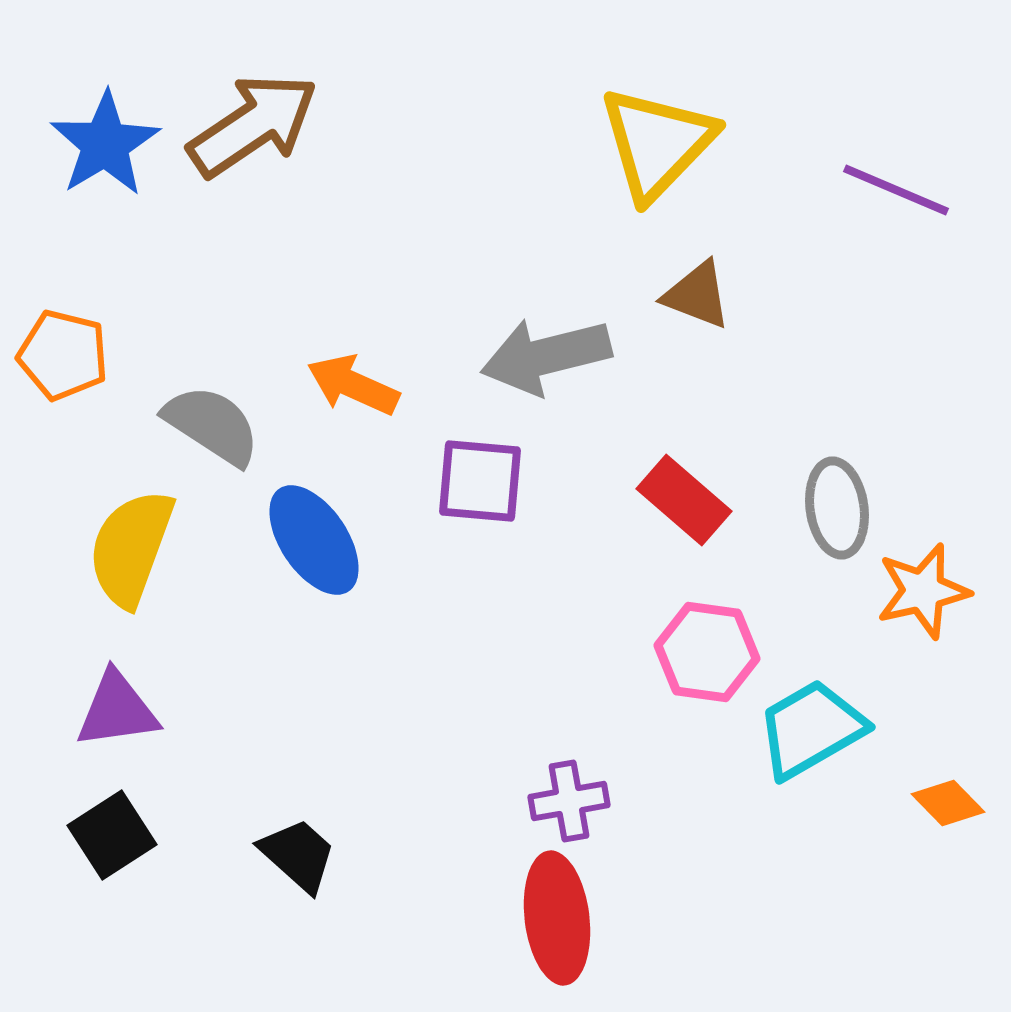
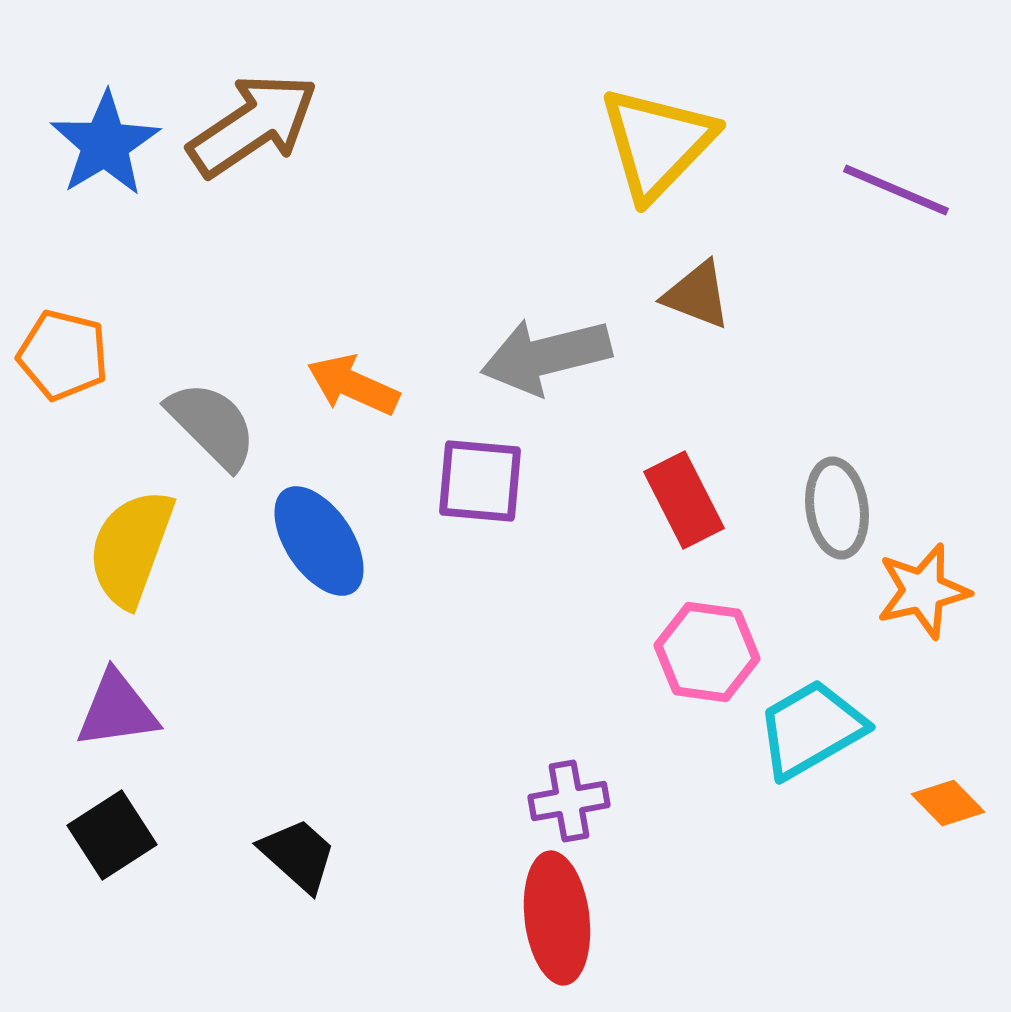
gray semicircle: rotated 12 degrees clockwise
red rectangle: rotated 22 degrees clockwise
blue ellipse: moved 5 px right, 1 px down
